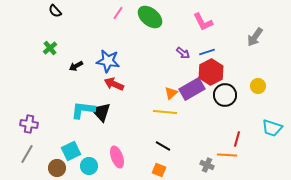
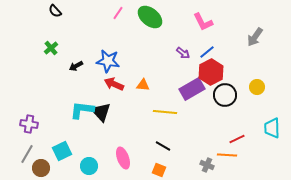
green cross: moved 1 px right
blue line: rotated 21 degrees counterclockwise
yellow circle: moved 1 px left, 1 px down
orange triangle: moved 28 px left, 8 px up; rotated 48 degrees clockwise
cyan L-shape: moved 1 px left
cyan trapezoid: rotated 70 degrees clockwise
red line: rotated 49 degrees clockwise
cyan square: moved 9 px left
pink ellipse: moved 6 px right, 1 px down
brown circle: moved 16 px left
